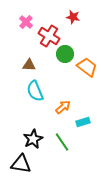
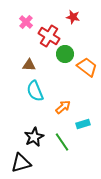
cyan rectangle: moved 2 px down
black star: moved 1 px right, 2 px up
black triangle: moved 1 px up; rotated 25 degrees counterclockwise
